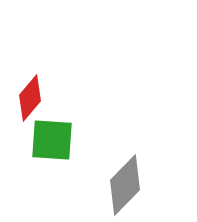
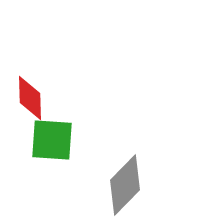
red diamond: rotated 42 degrees counterclockwise
